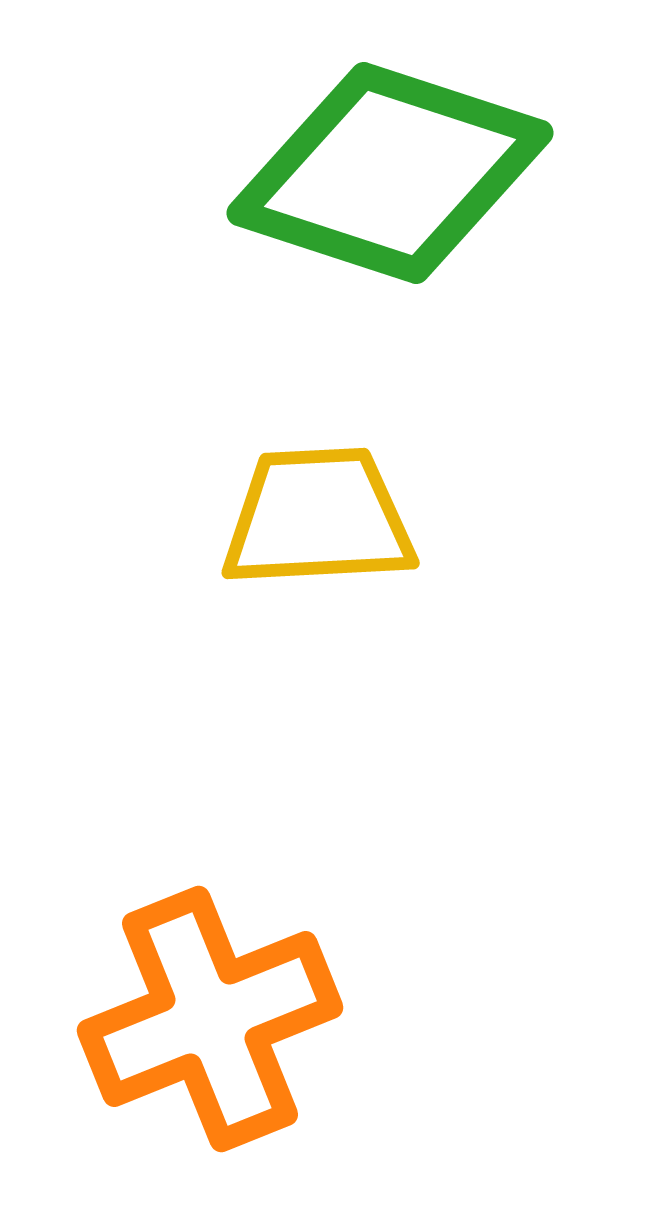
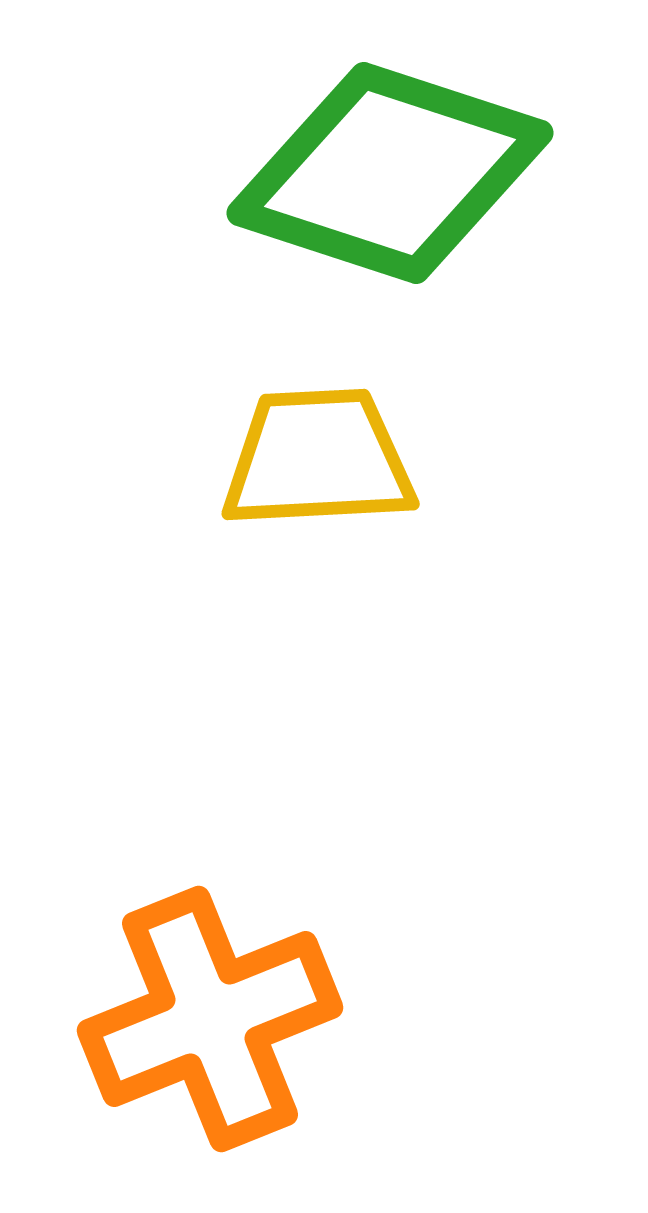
yellow trapezoid: moved 59 px up
